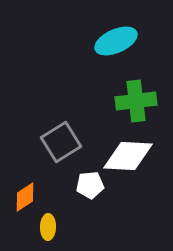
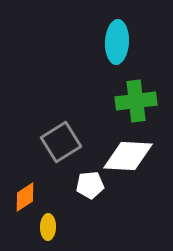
cyan ellipse: moved 1 px right, 1 px down; rotated 63 degrees counterclockwise
